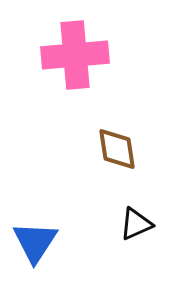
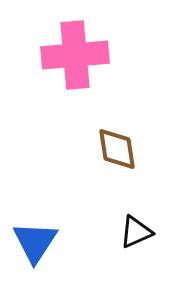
black triangle: moved 8 px down
